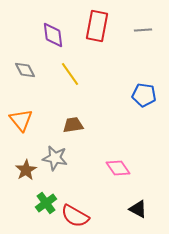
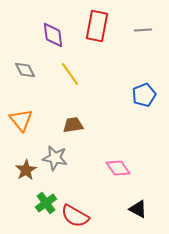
blue pentagon: rotated 30 degrees counterclockwise
